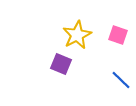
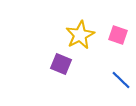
yellow star: moved 3 px right
